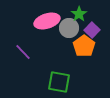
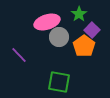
pink ellipse: moved 1 px down
gray circle: moved 10 px left, 9 px down
purple line: moved 4 px left, 3 px down
